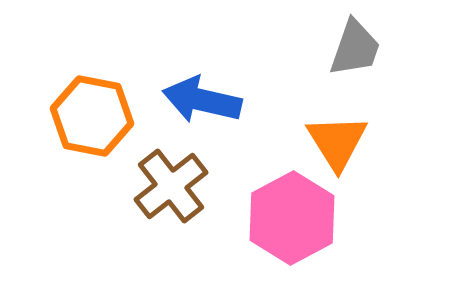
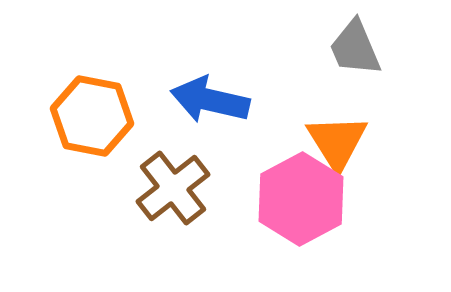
gray trapezoid: rotated 138 degrees clockwise
blue arrow: moved 8 px right
brown cross: moved 2 px right, 2 px down
pink hexagon: moved 9 px right, 19 px up
